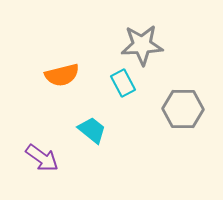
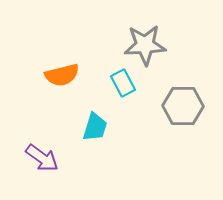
gray star: moved 3 px right
gray hexagon: moved 3 px up
cyan trapezoid: moved 3 px right, 3 px up; rotated 68 degrees clockwise
